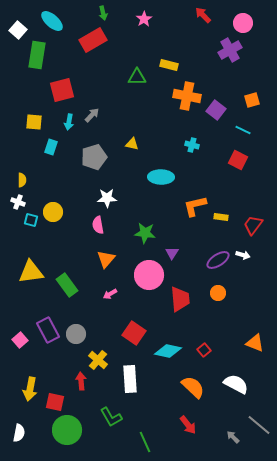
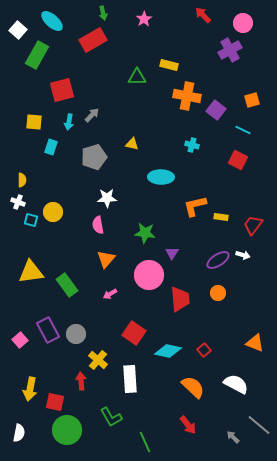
green rectangle at (37, 55): rotated 20 degrees clockwise
